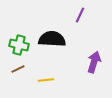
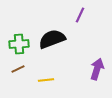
black semicircle: rotated 24 degrees counterclockwise
green cross: moved 1 px up; rotated 18 degrees counterclockwise
purple arrow: moved 3 px right, 7 px down
